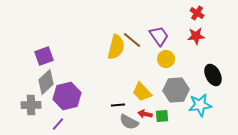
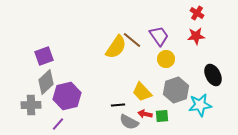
yellow semicircle: rotated 20 degrees clockwise
gray hexagon: rotated 15 degrees counterclockwise
